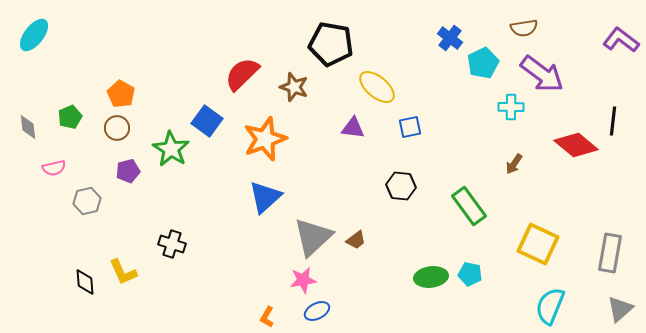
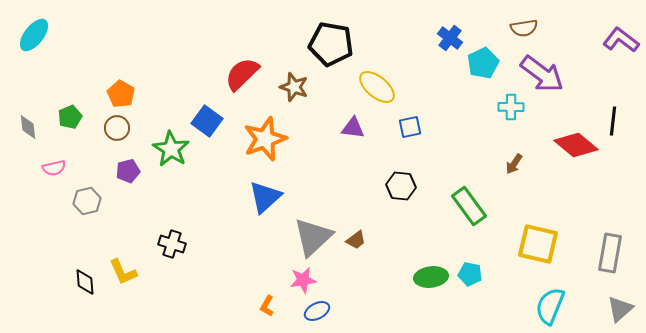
yellow square at (538, 244): rotated 12 degrees counterclockwise
orange L-shape at (267, 317): moved 11 px up
